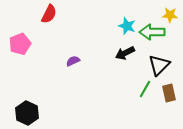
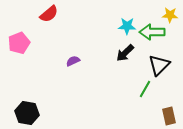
red semicircle: rotated 24 degrees clockwise
cyan star: rotated 18 degrees counterclockwise
pink pentagon: moved 1 px left, 1 px up
black arrow: rotated 18 degrees counterclockwise
brown rectangle: moved 23 px down
black hexagon: rotated 15 degrees counterclockwise
